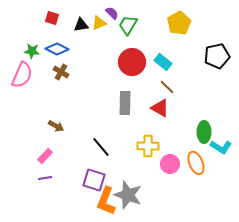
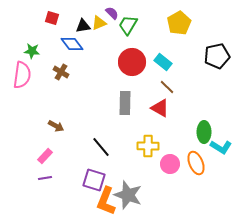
black triangle: moved 2 px right, 1 px down
blue diamond: moved 15 px right, 5 px up; rotated 25 degrees clockwise
pink semicircle: rotated 16 degrees counterclockwise
